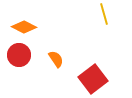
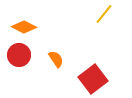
yellow line: rotated 55 degrees clockwise
